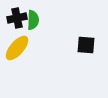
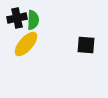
yellow ellipse: moved 9 px right, 4 px up
